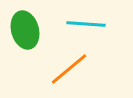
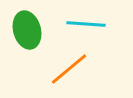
green ellipse: moved 2 px right
